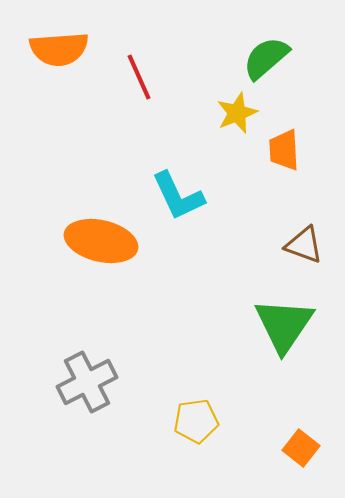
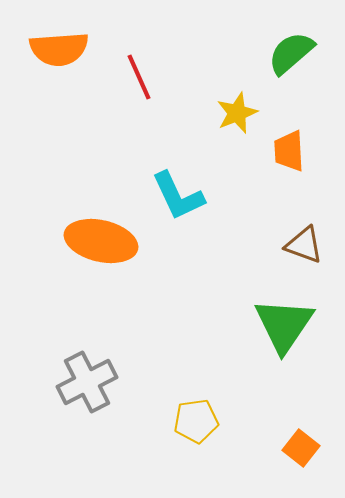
green semicircle: moved 25 px right, 5 px up
orange trapezoid: moved 5 px right, 1 px down
